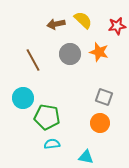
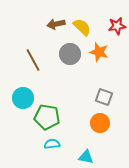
yellow semicircle: moved 1 px left, 7 px down
